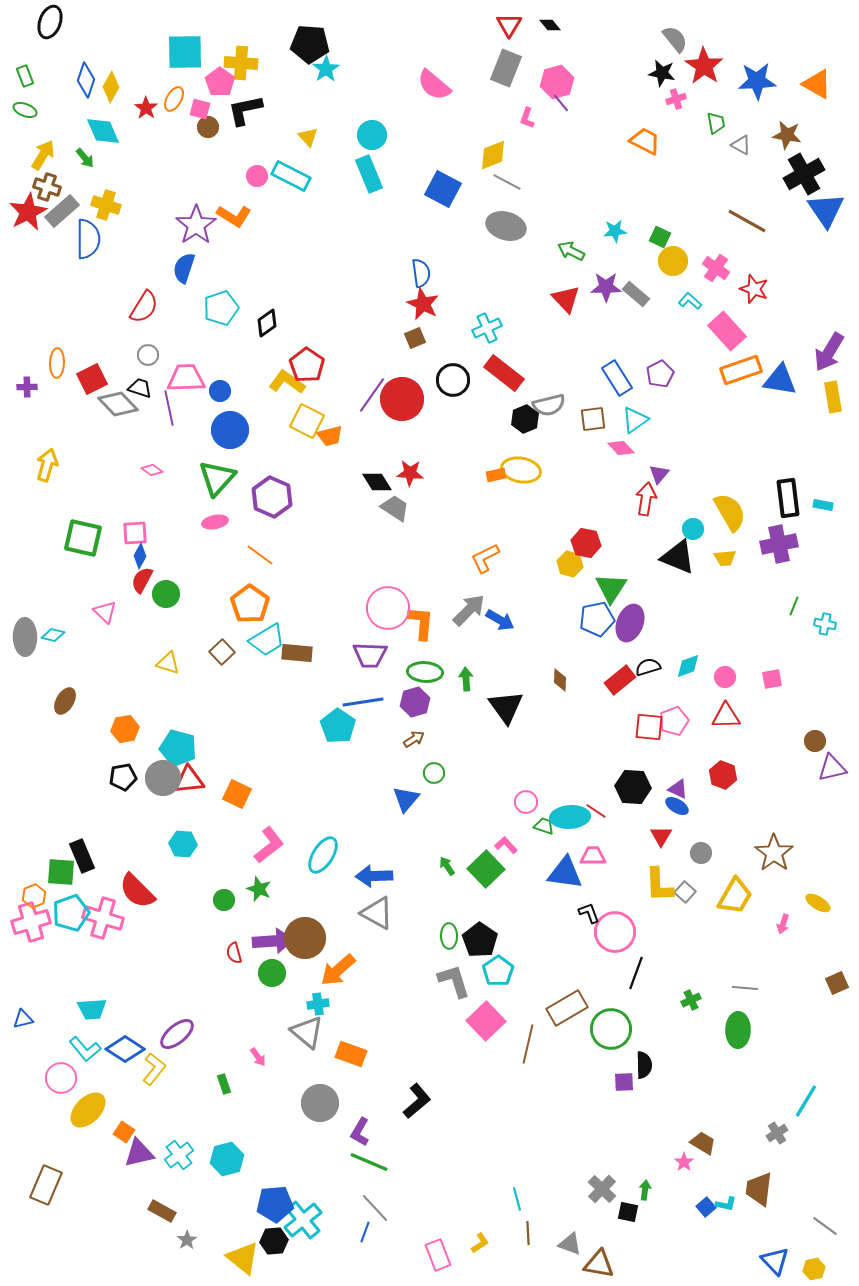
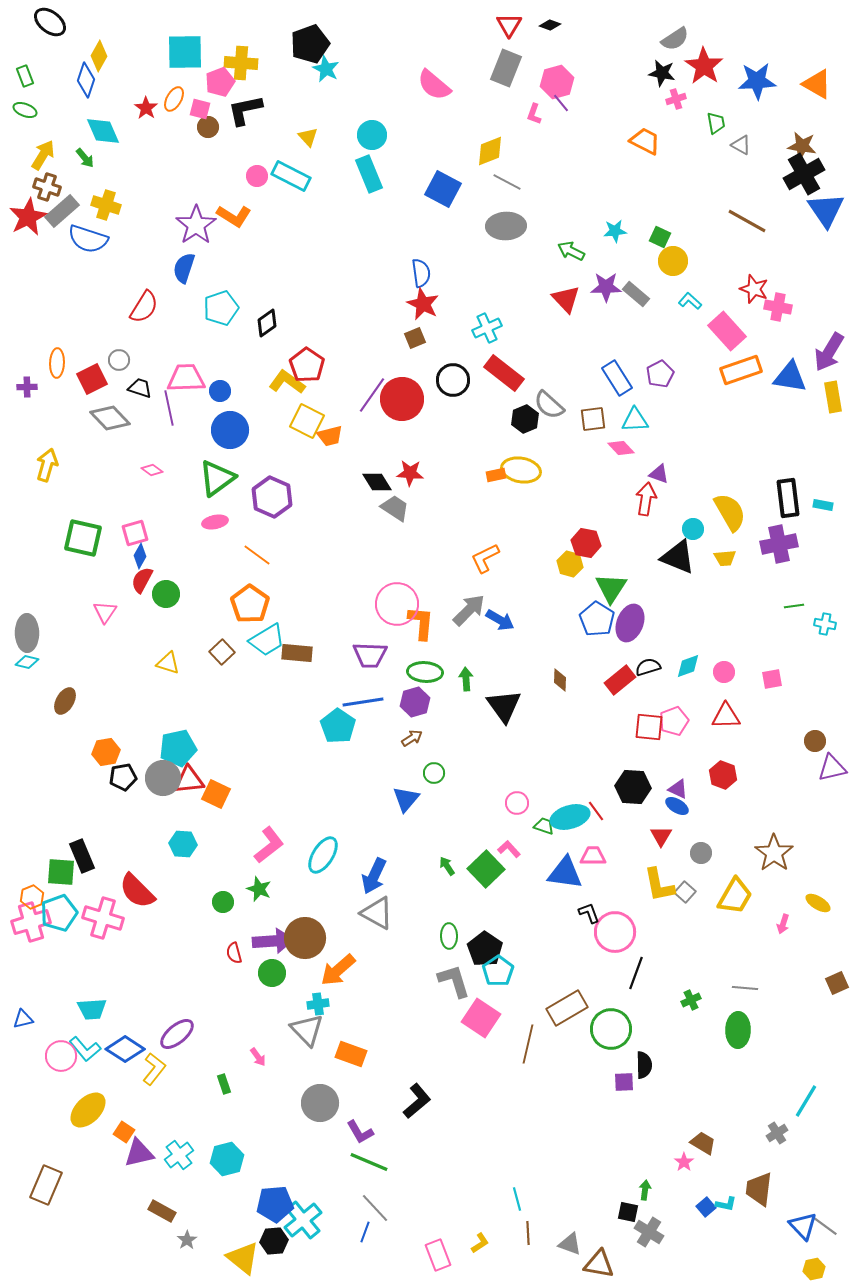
black ellipse at (50, 22): rotated 72 degrees counterclockwise
black diamond at (550, 25): rotated 30 degrees counterclockwise
gray semicircle at (675, 39): rotated 96 degrees clockwise
black pentagon at (310, 44): rotated 24 degrees counterclockwise
cyan star at (326, 69): rotated 12 degrees counterclockwise
pink pentagon at (220, 82): rotated 16 degrees clockwise
yellow diamond at (111, 87): moved 12 px left, 31 px up
pink L-shape at (527, 118): moved 7 px right, 4 px up
brown star at (787, 135): moved 15 px right, 11 px down
yellow diamond at (493, 155): moved 3 px left, 4 px up
red star at (28, 212): moved 5 px down
gray ellipse at (506, 226): rotated 18 degrees counterclockwise
blue semicircle at (88, 239): rotated 108 degrees clockwise
pink cross at (716, 268): moved 62 px right, 39 px down; rotated 24 degrees counterclockwise
gray circle at (148, 355): moved 29 px left, 5 px down
blue triangle at (780, 380): moved 10 px right, 3 px up
gray diamond at (118, 404): moved 8 px left, 14 px down
gray semicircle at (549, 405): rotated 56 degrees clockwise
cyan triangle at (635, 420): rotated 32 degrees clockwise
purple triangle at (659, 474): rotated 50 degrees counterclockwise
green triangle at (217, 478): rotated 12 degrees clockwise
pink square at (135, 533): rotated 12 degrees counterclockwise
orange line at (260, 555): moved 3 px left
green line at (794, 606): rotated 60 degrees clockwise
pink circle at (388, 608): moved 9 px right, 4 px up
pink triangle at (105, 612): rotated 20 degrees clockwise
blue pentagon at (597, 619): rotated 28 degrees counterclockwise
cyan diamond at (53, 635): moved 26 px left, 27 px down
gray ellipse at (25, 637): moved 2 px right, 4 px up
pink circle at (725, 677): moved 1 px left, 5 px up
black triangle at (506, 707): moved 2 px left, 1 px up
orange hexagon at (125, 729): moved 19 px left, 23 px down
brown arrow at (414, 739): moved 2 px left, 1 px up
cyan pentagon at (178, 748): rotated 27 degrees counterclockwise
orange square at (237, 794): moved 21 px left
pink circle at (526, 802): moved 9 px left, 1 px down
red line at (596, 811): rotated 20 degrees clockwise
cyan ellipse at (570, 817): rotated 12 degrees counterclockwise
pink L-shape at (506, 845): moved 3 px right, 4 px down
blue arrow at (374, 876): rotated 63 degrees counterclockwise
yellow L-shape at (659, 885): rotated 9 degrees counterclockwise
orange hexagon at (34, 896): moved 2 px left, 1 px down
green circle at (224, 900): moved 1 px left, 2 px down
cyan pentagon at (71, 913): moved 12 px left
black pentagon at (480, 940): moved 5 px right, 9 px down
pink square at (486, 1021): moved 5 px left, 3 px up; rotated 12 degrees counterclockwise
gray triangle at (307, 1032): moved 2 px up; rotated 6 degrees clockwise
pink circle at (61, 1078): moved 22 px up
purple L-shape at (360, 1132): rotated 60 degrees counterclockwise
gray cross at (602, 1189): moved 47 px right, 43 px down; rotated 12 degrees counterclockwise
blue triangle at (775, 1261): moved 28 px right, 35 px up
